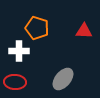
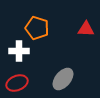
red triangle: moved 2 px right, 2 px up
red ellipse: moved 2 px right, 1 px down; rotated 25 degrees counterclockwise
